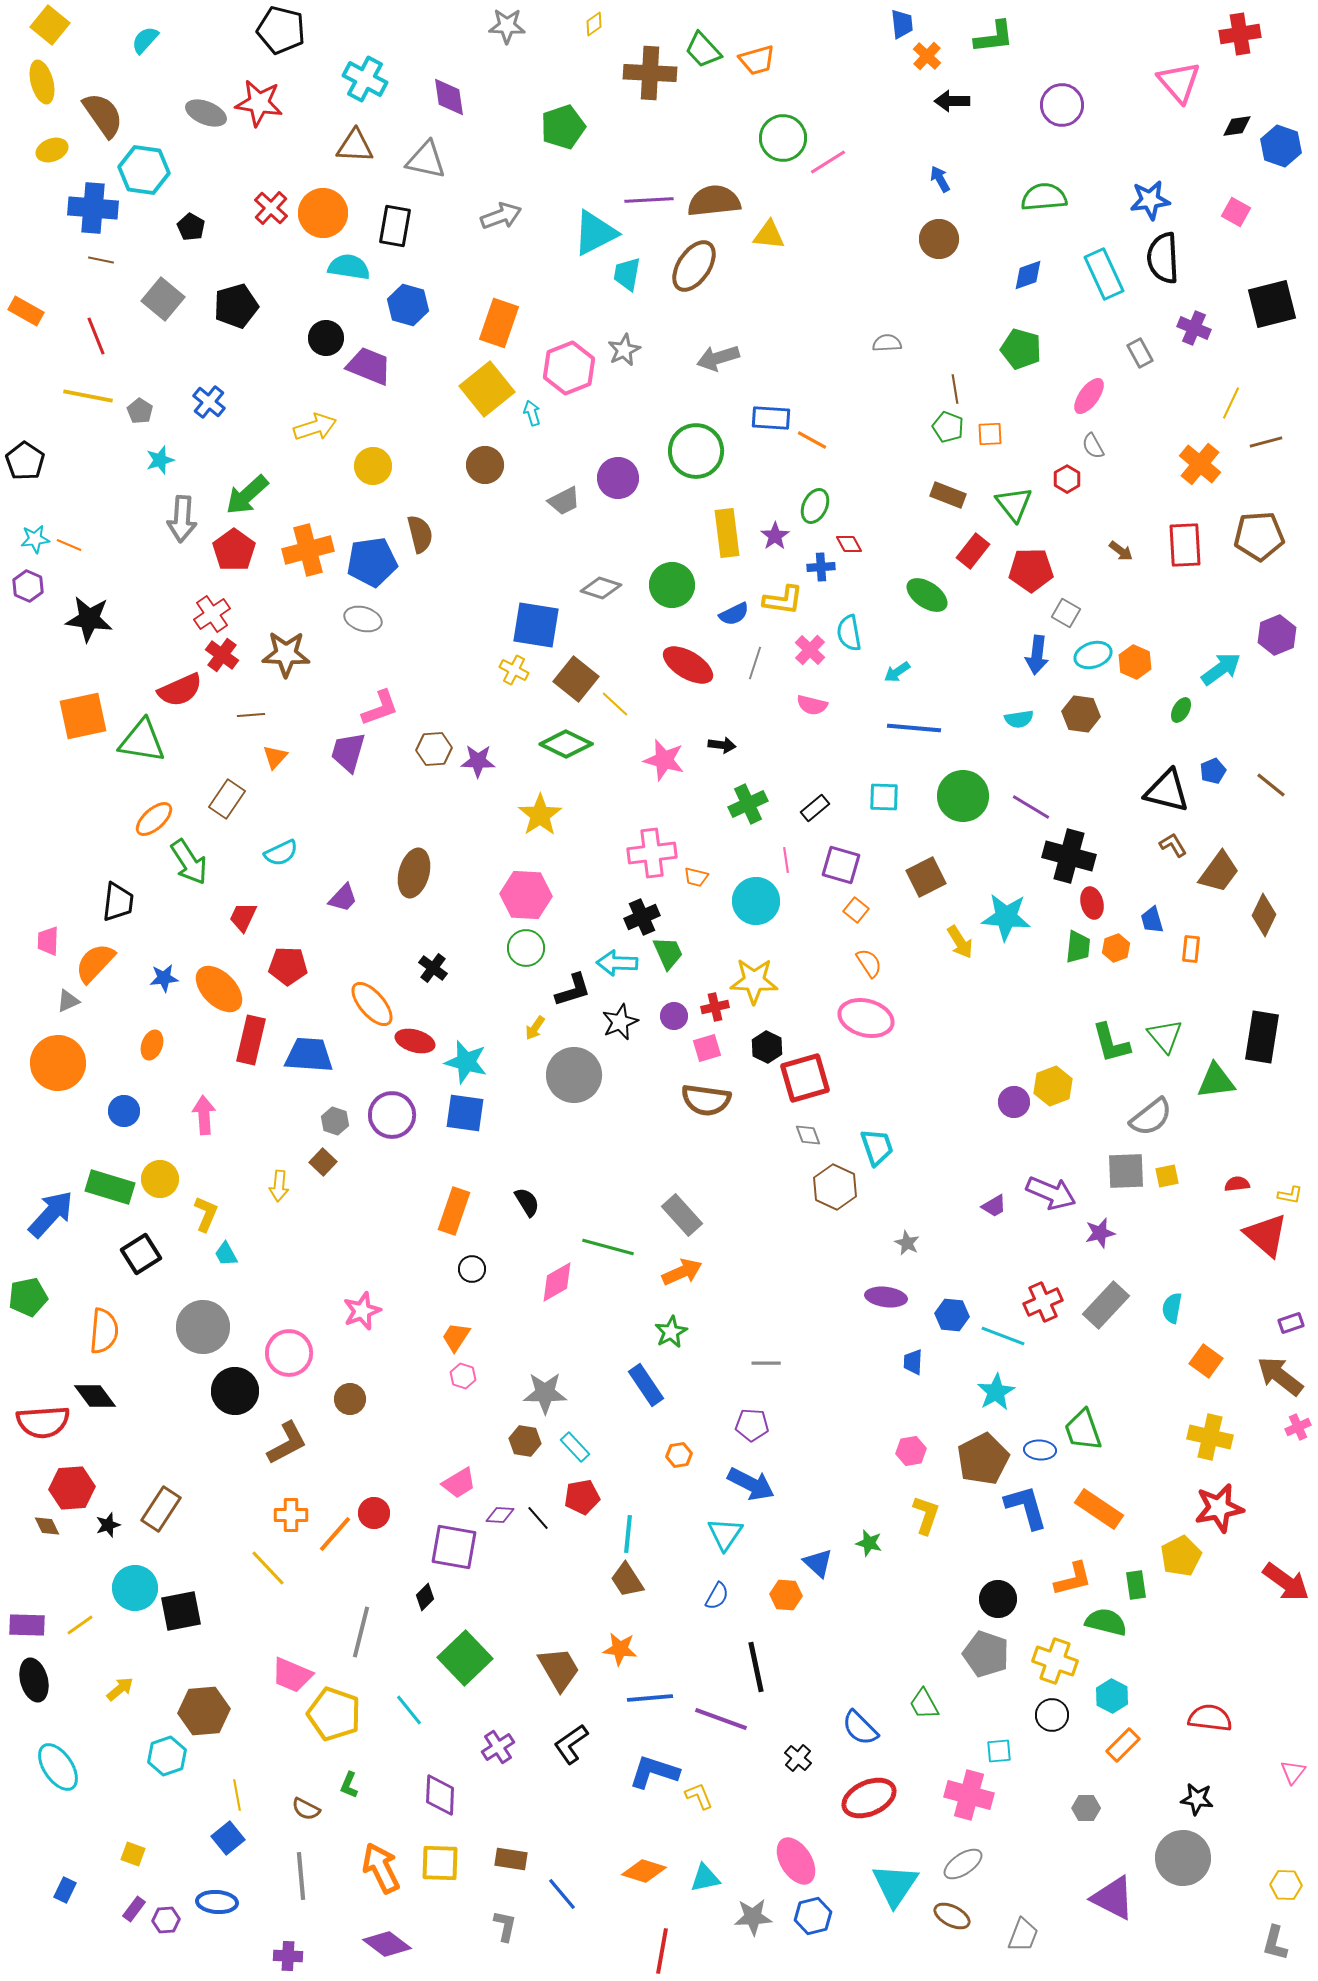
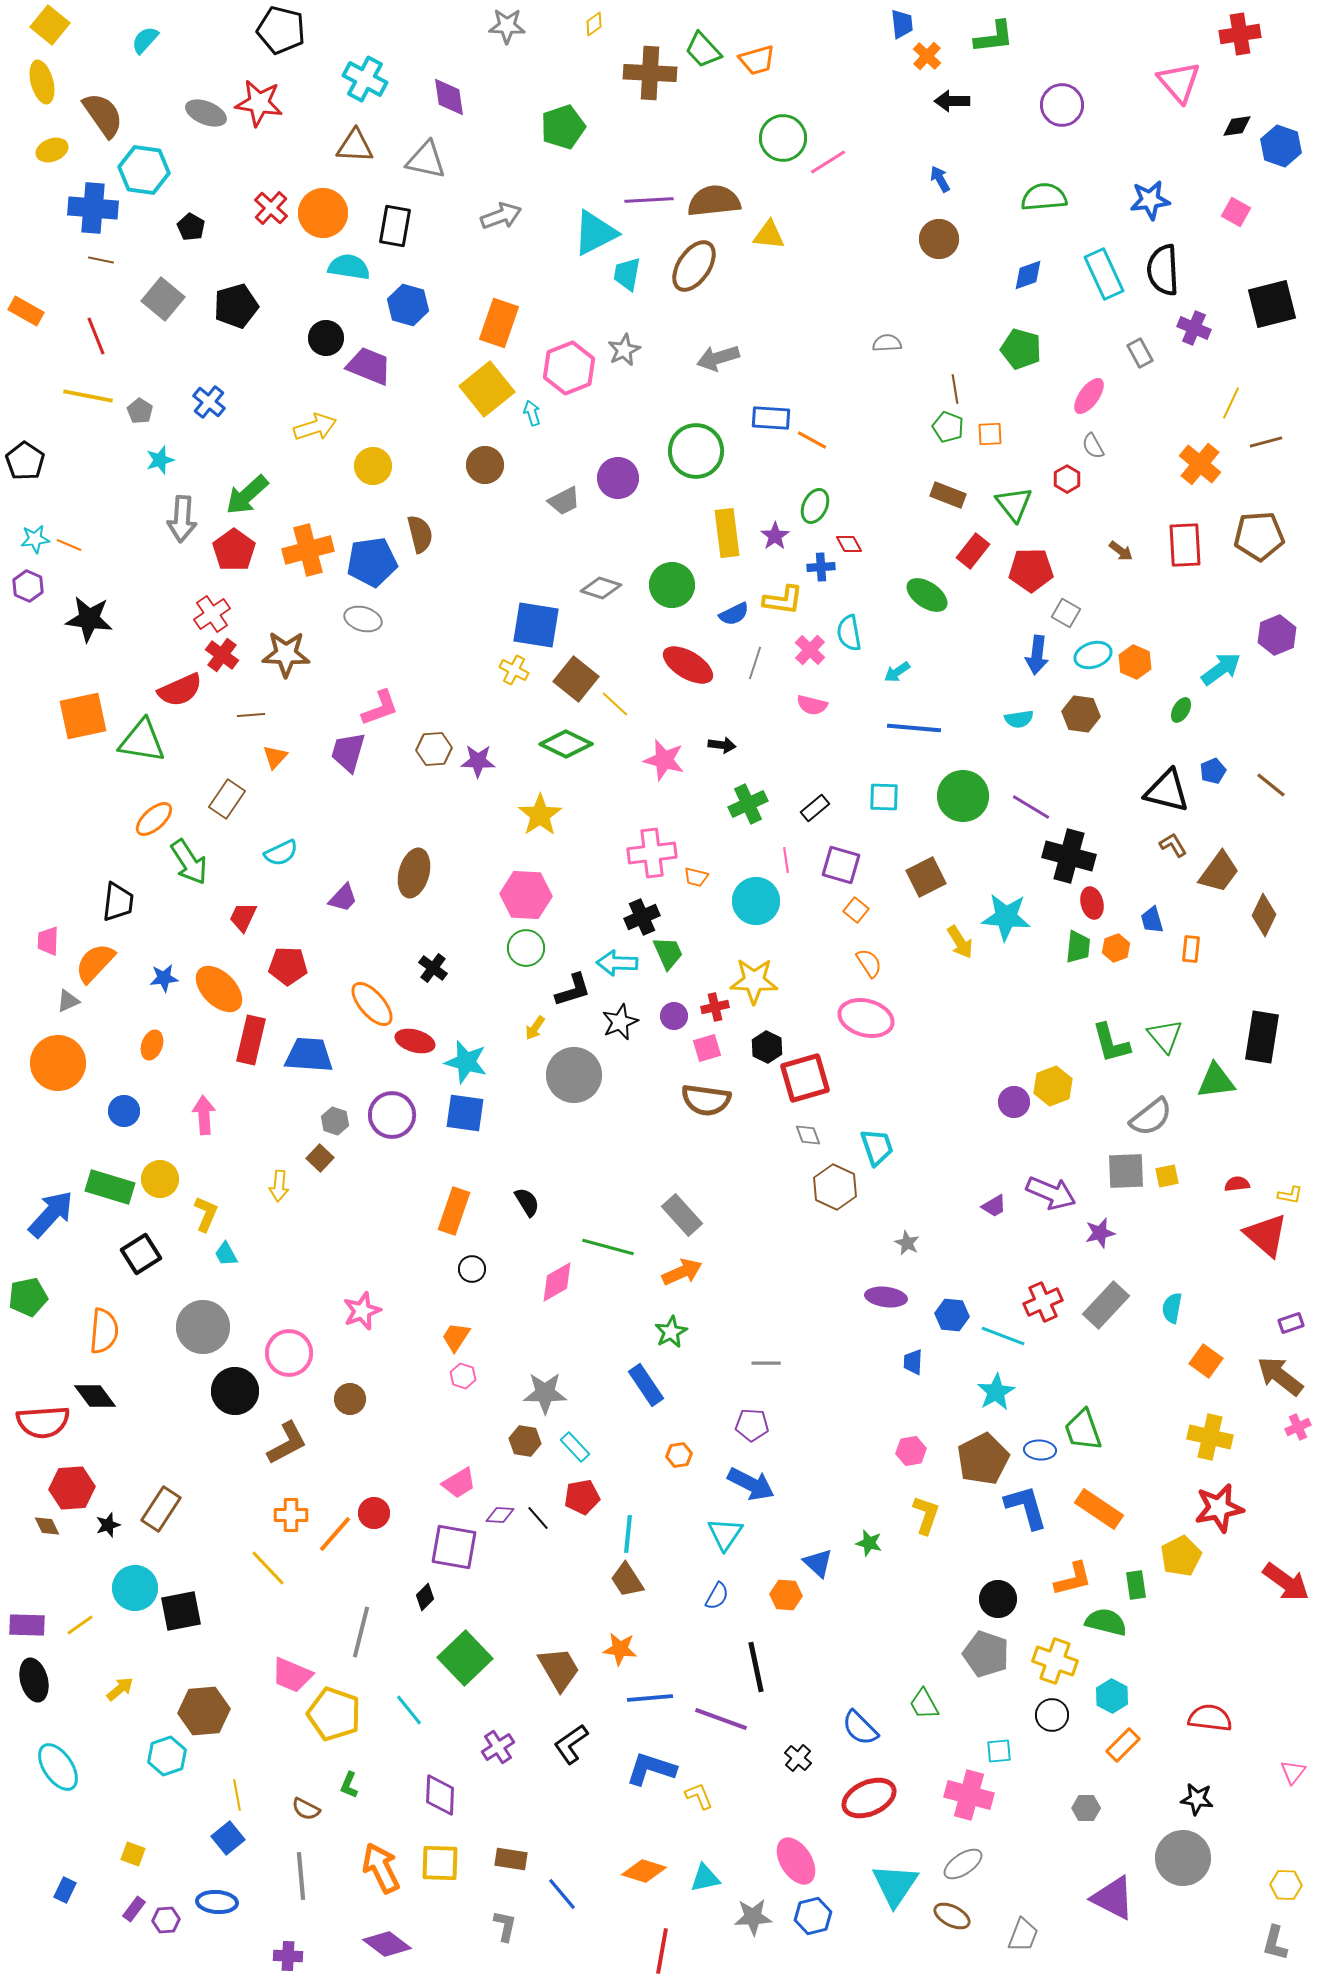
black semicircle at (1163, 258): moved 12 px down
brown square at (323, 1162): moved 3 px left, 4 px up
blue L-shape at (654, 1772): moved 3 px left, 3 px up
